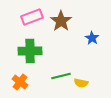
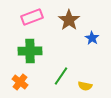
brown star: moved 8 px right, 1 px up
green line: rotated 42 degrees counterclockwise
yellow semicircle: moved 4 px right, 3 px down
